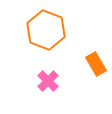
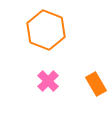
orange rectangle: moved 20 px down
